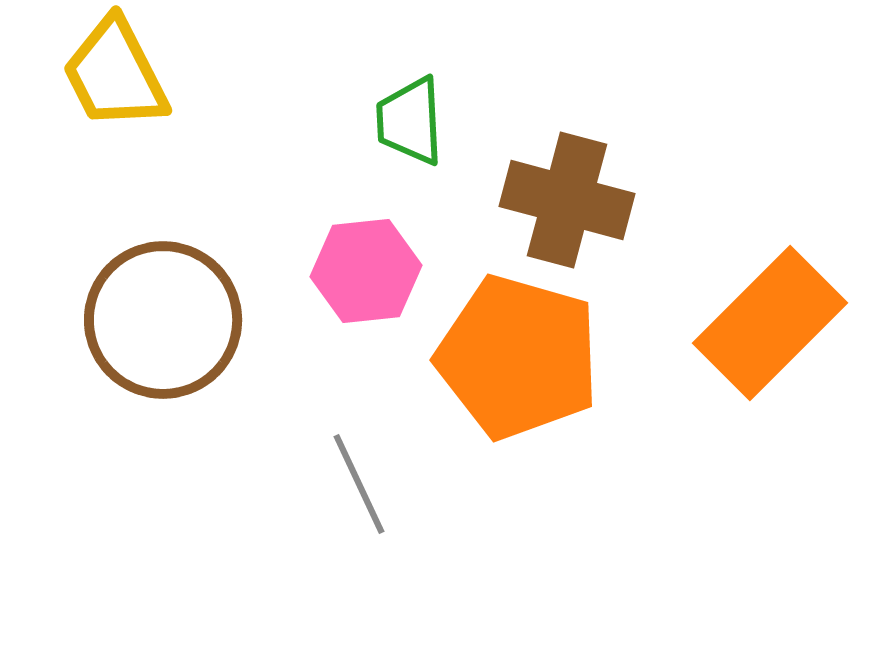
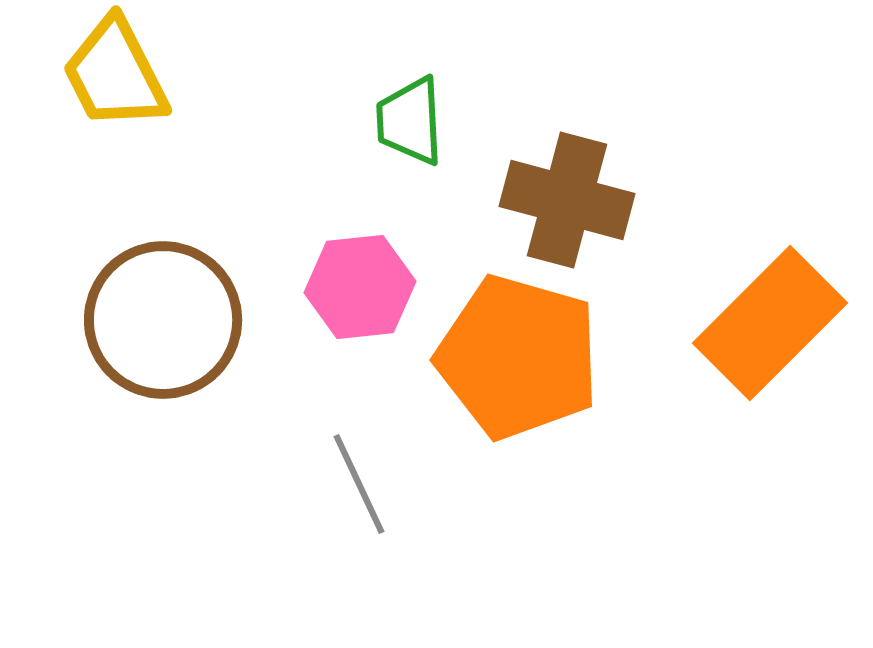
pink hexagon: moved 6 px left, 16 px down
